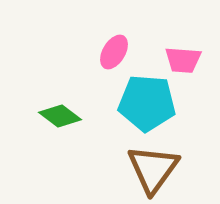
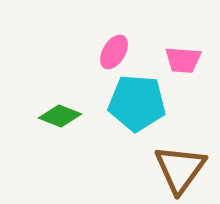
cyan pentagon: moved 10 px left
green diamond: rotated 15 degrees counterclockwise
brown triangle: moved 27 px right
